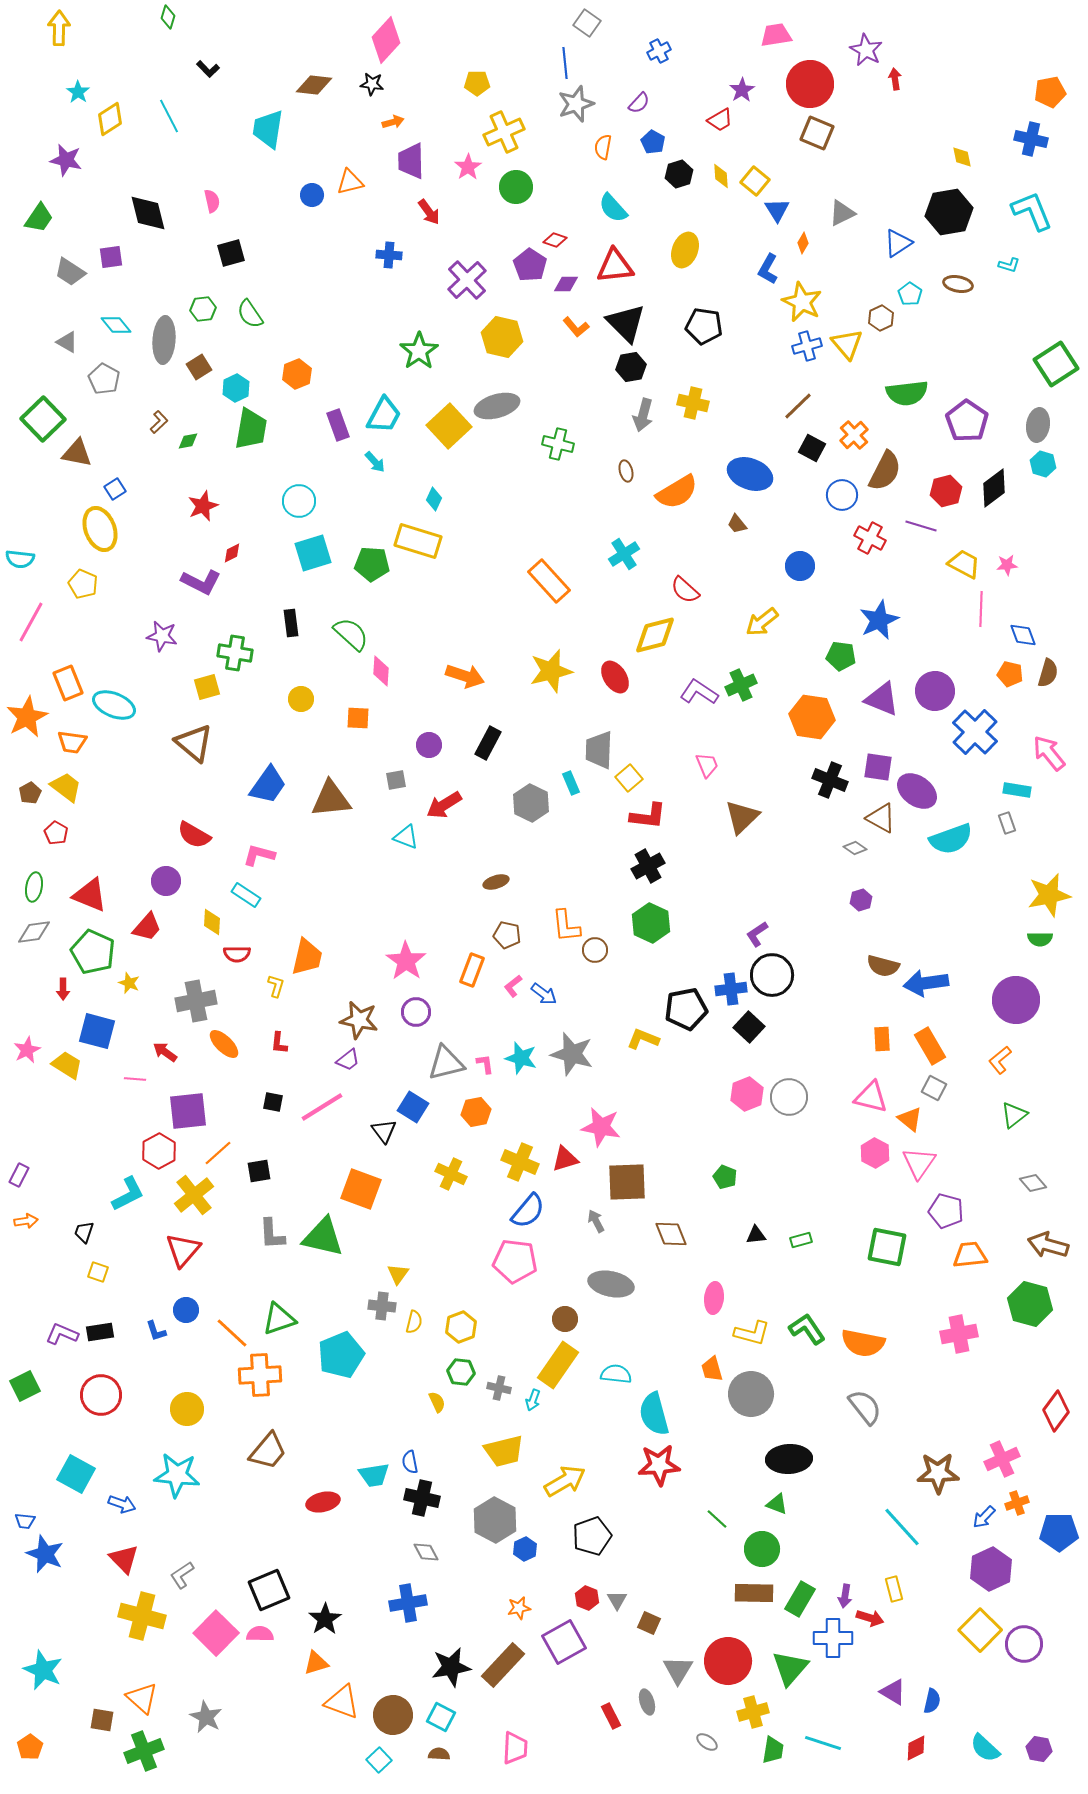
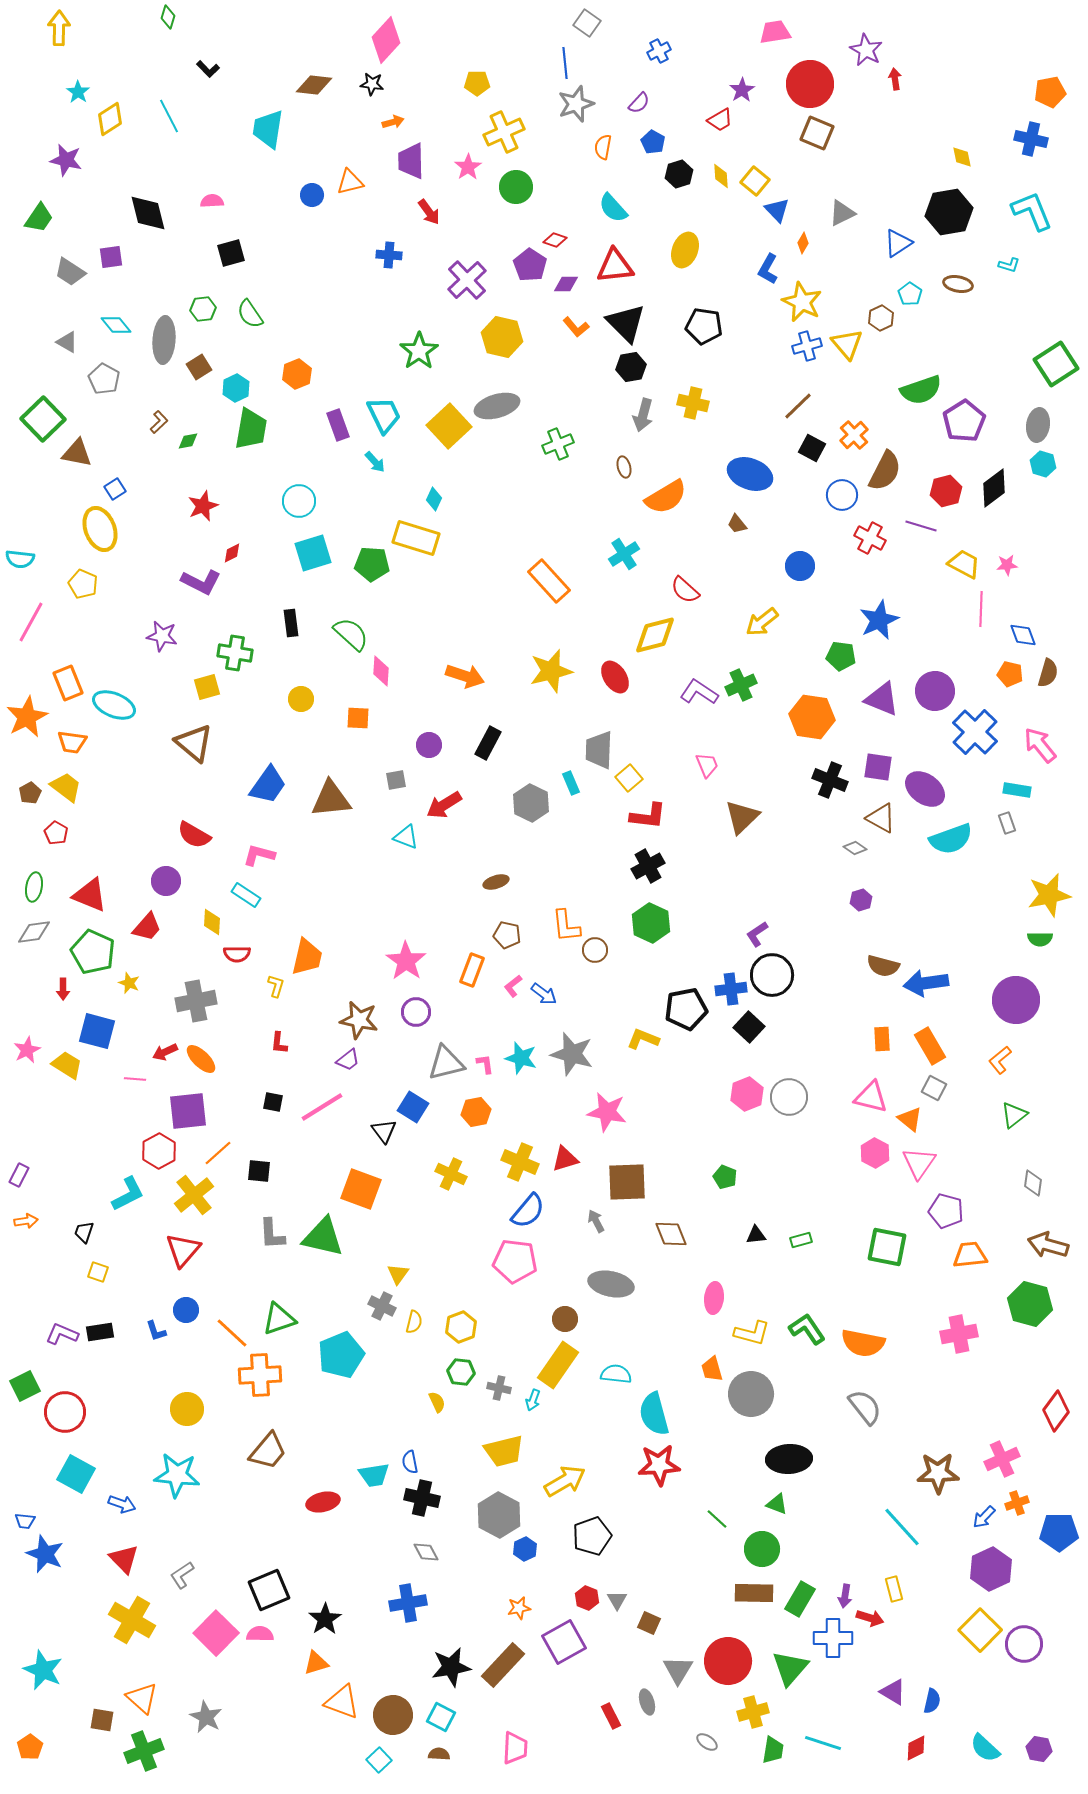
pink trapezoid at (776, 35): moved 1 px left, 3 px up
pink semicircle at (212, 201): rotated 80 degrees counterclockwise
blue triangle at (777, 210): rotated 12 degrees counterclockwise
green semicircle at (907, 393): moved 14 px right, 3 px up; rotated 12 degrees counterclockwise
cyan trapezoid at (384, 415): rotated 54 degrees counterclockwise
purple pentagon at (967, 421): moved 3 px left; rotated 6 degrees clockwise
green cross at (558, 444): rotated 36 degrees counterclockwise
brown ellipse at (626, 471): moved 2 px left, 4 px up
orange semicircle at (677, 492): moved 11 px left, 5 px down
yellow rectangle at (418, 541): moved 2 px left, 3 px up
pink arrow at (1049, 753): moved 9 px left, 8 px up
purple ellipse at (917, 791): moved 8 px right, 2 px up
orange ellipse at (224, 1044): moved 23 px left, 15 px down
red arrow at (165, 1052): rotated 60 degrees counterclockwise
pink star at (601, 1127): moved 6 px right, 15 px up
black square at (259, 1171): rotated 15 degrees clockwise
gray diamond at (1033, 1183): rotated 48 degrees clockwise
gray cross at (382, 1306): rotated 20 degrees clockwise
red circle at (101, 1395): moved 36 px left, 17 px down
gray hexagon at (495, 1520): moved 4 px right, 5 px up
yellow cross at (142, 1616): moved 10 px left, 4 px down; rotated 15 degrees clockwise
